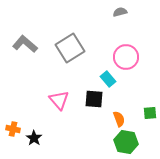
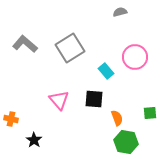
pink circle: moved 9 px right
cyan rectangle: moved 2 px left, 8 px up
orange semicircle: moved 2 px left, 1 px up
orange cross: moved 2 px left, 10 px up
black star: moved 2 px down
